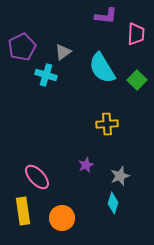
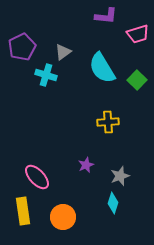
pink trapezoid: moved 2 px right; rotated 70 degrees clockwise
yellow cross: moved 1 px right, 2 px up
orange circle: moved 1 px right, 1 px up
